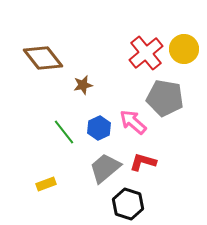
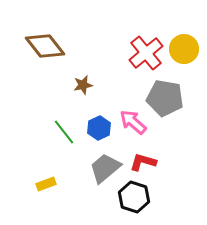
brown diamond: moved 2 px right, 12 px up
black hexagon: moved 6 px right, 7 px up
